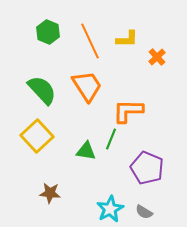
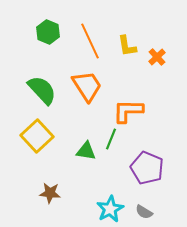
yellow L-shape: moved 7 px down; rotated 80 degrees clockwise
